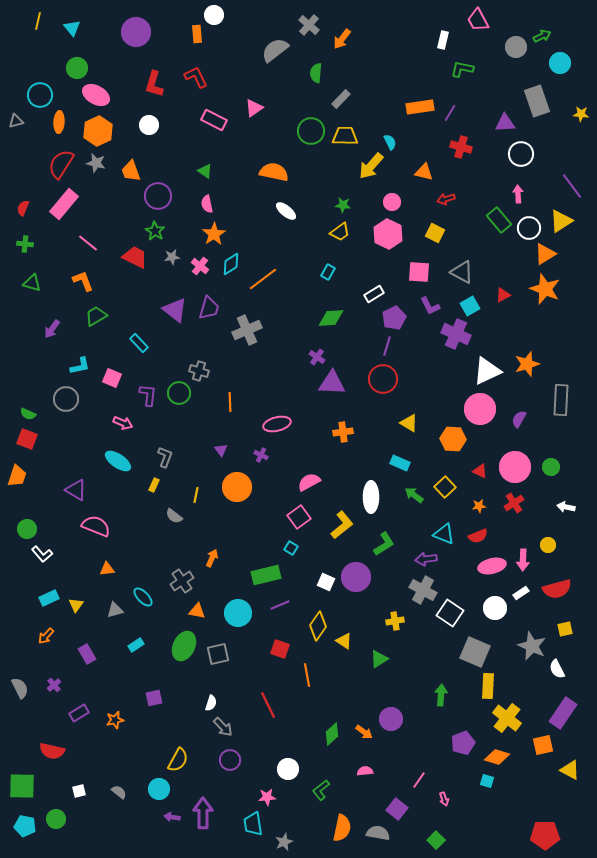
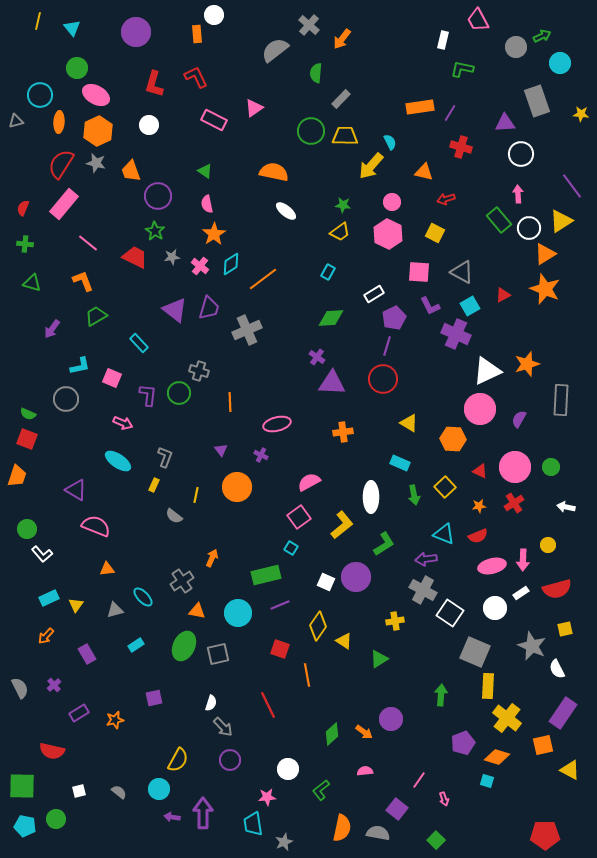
green arrow at (414, 495): rotated 138 degrees counterclockwise
